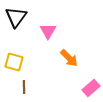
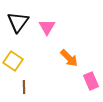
black triangle: moved 2 px right, 5 px down
pink triangle: moved 1 px left, 4 px up
yellow square: moved 1 px left, 1 px up; rotated 18 degrees clockwise
pink rectangle: moved 7 px up; rotated 72 degrees counterclockwise
